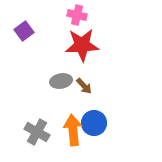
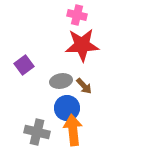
purple square: moved 34 px down
blue circle: moved 27 px left, 15 px up
gray cross: rotated 15 degrees counterclockwise
